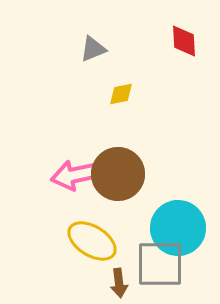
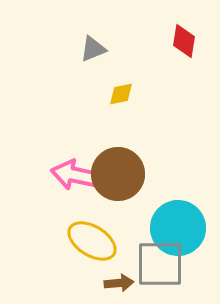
red diamond: rotated 12 degrees clockwise
pink arrow: rotated 24 degrees clockwise
brown arrow: rotated 88 degrees counterclockwise
